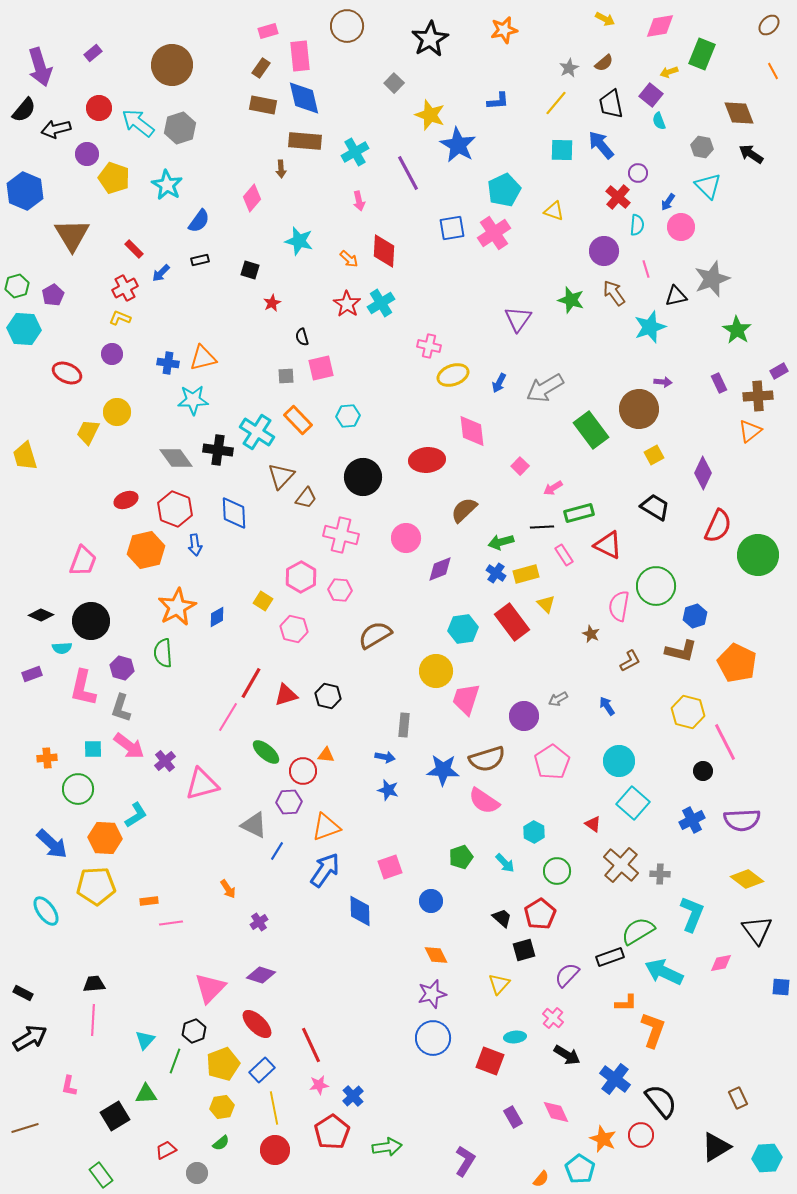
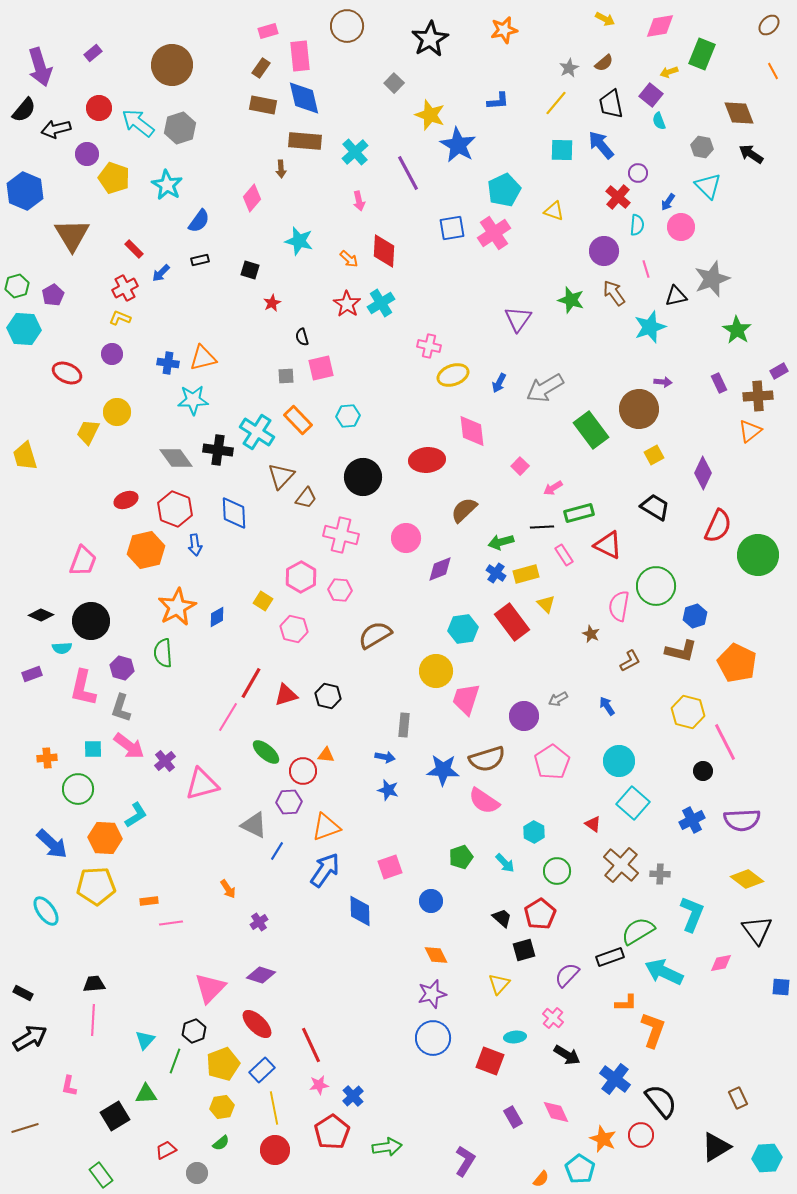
cyan cross at (355, 152): rotated 12 degrees counterclockwise
